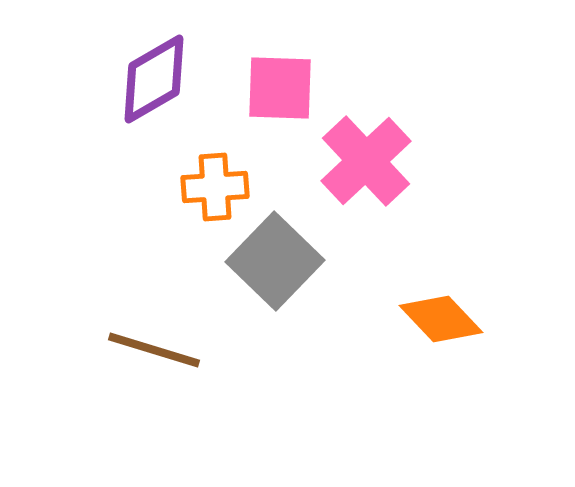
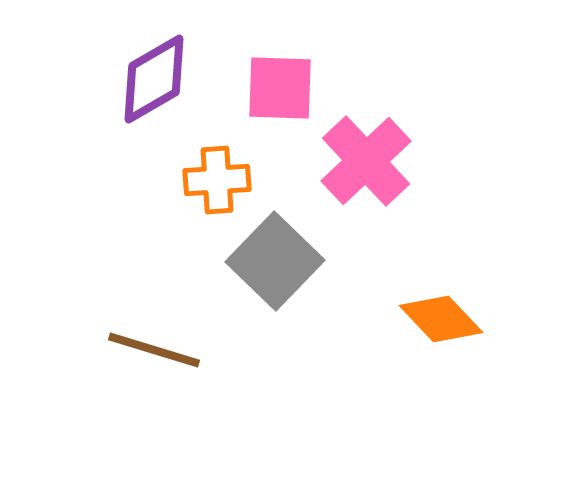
orange cross: moved 2 px right, 7 px up
